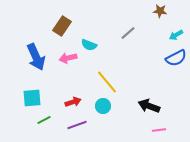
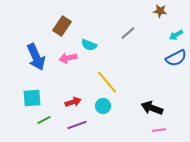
black arrow: moved 3 px right, 2 px down
